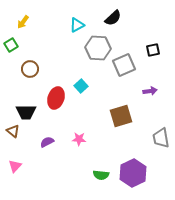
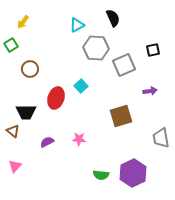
black semicircle: rotated 72 degrees counterclockwise
gray hexagon: moved 2 px left
